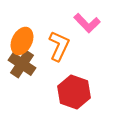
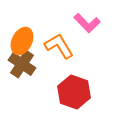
orange L-shape: rotated 56 degrees counterclockwise
